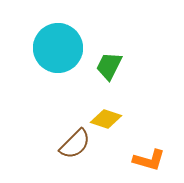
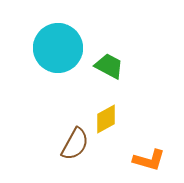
green trapezoid: rotated 92 degrees clockwise
yellow diamond: rotated 48 degrees counterclockwise
brown semicircle: rotated 16 degrees counterclockwise
